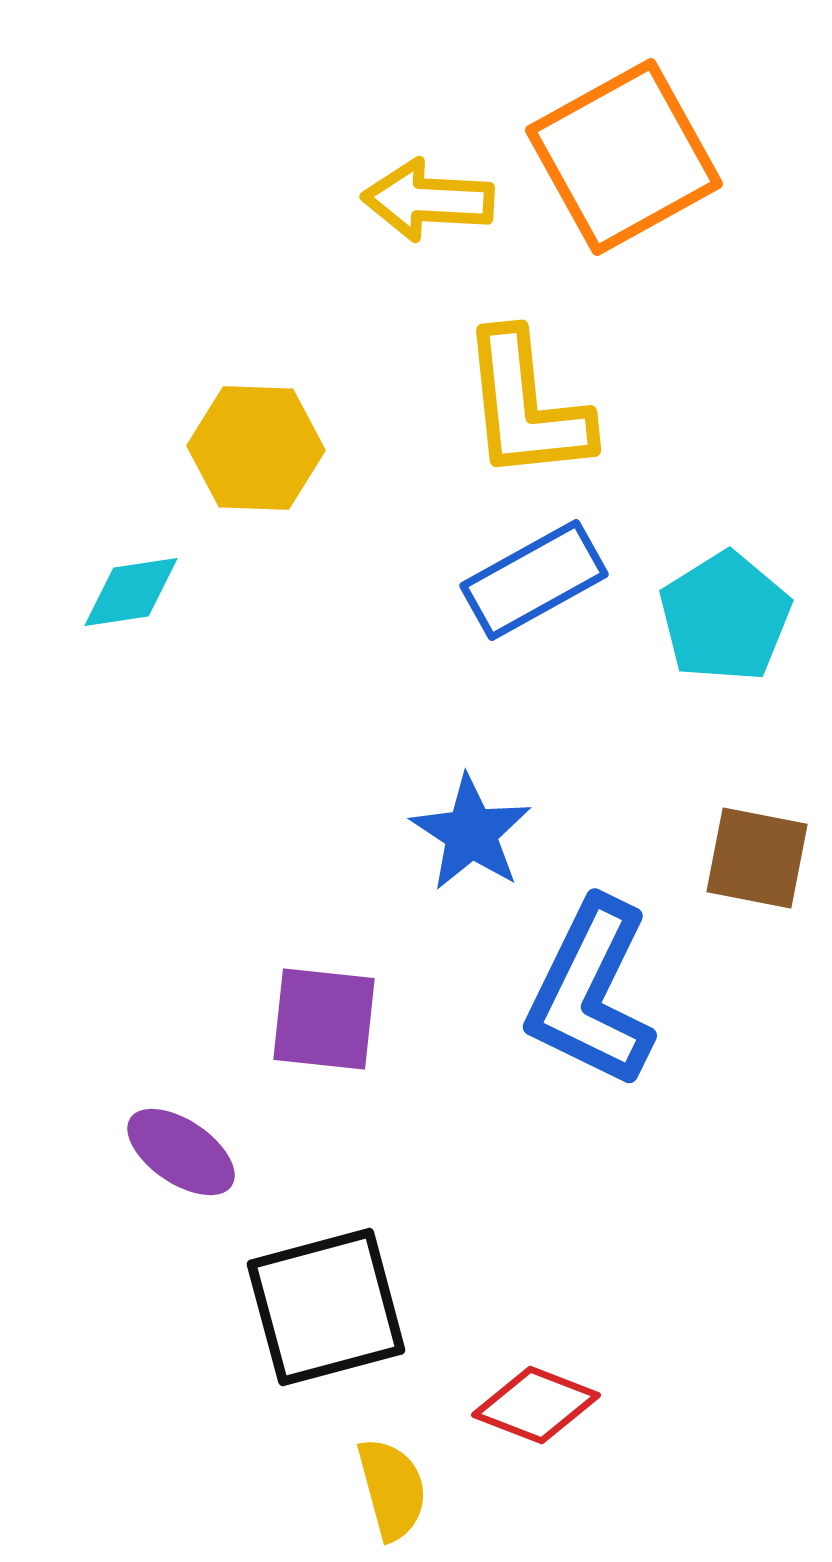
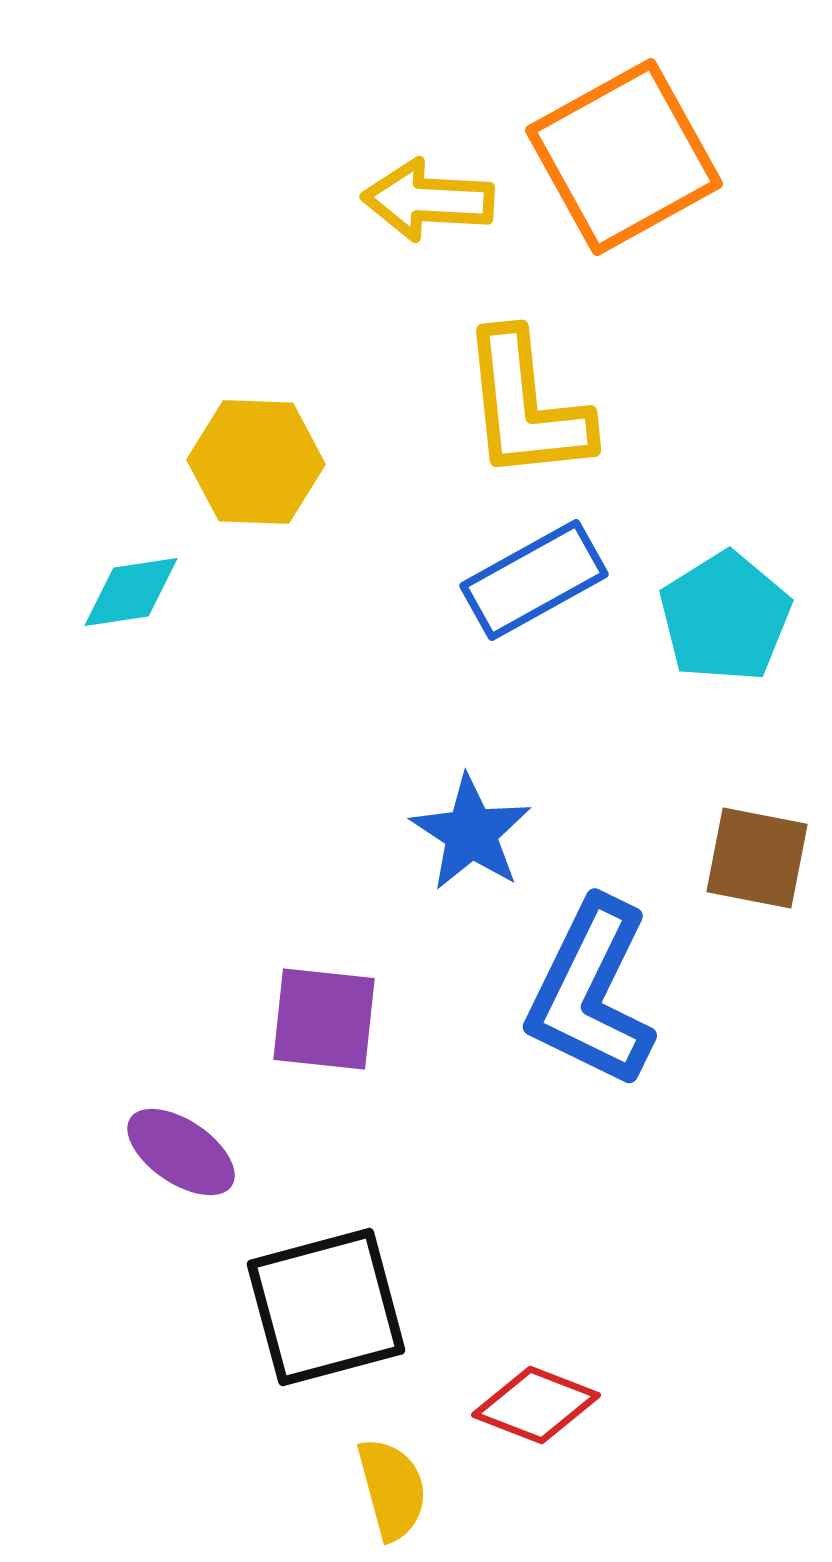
yellow hexagon: moved 14 px down
